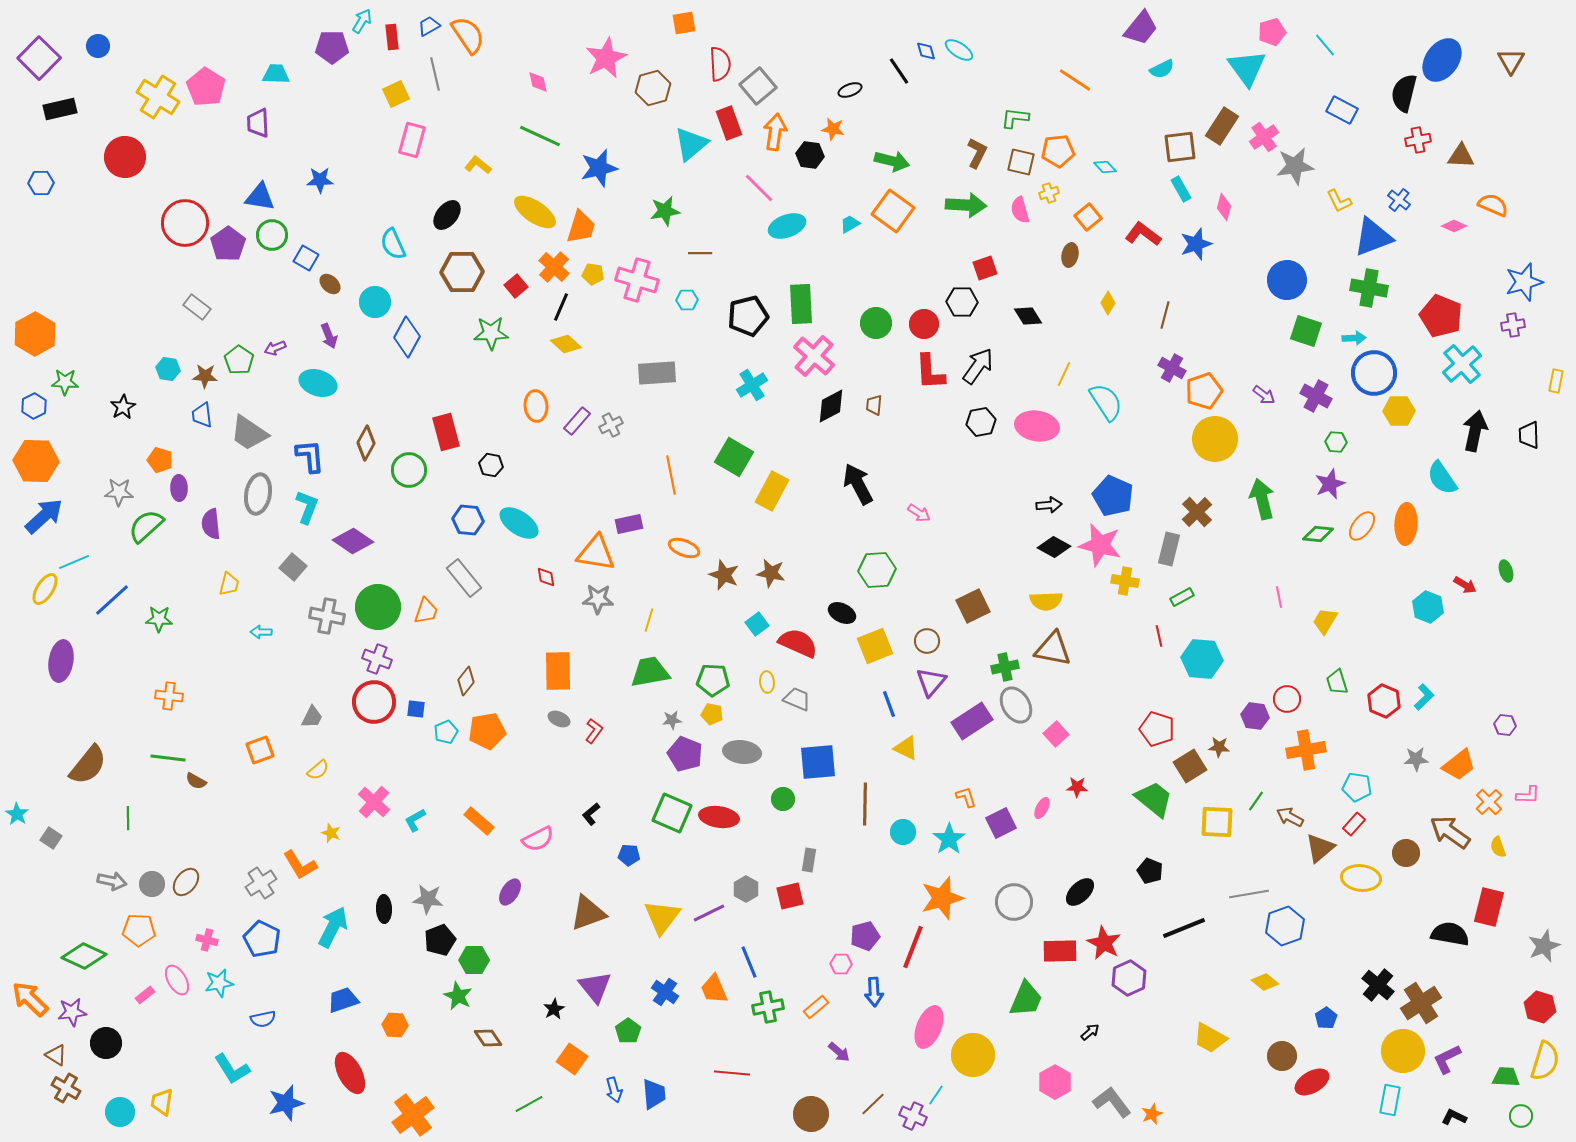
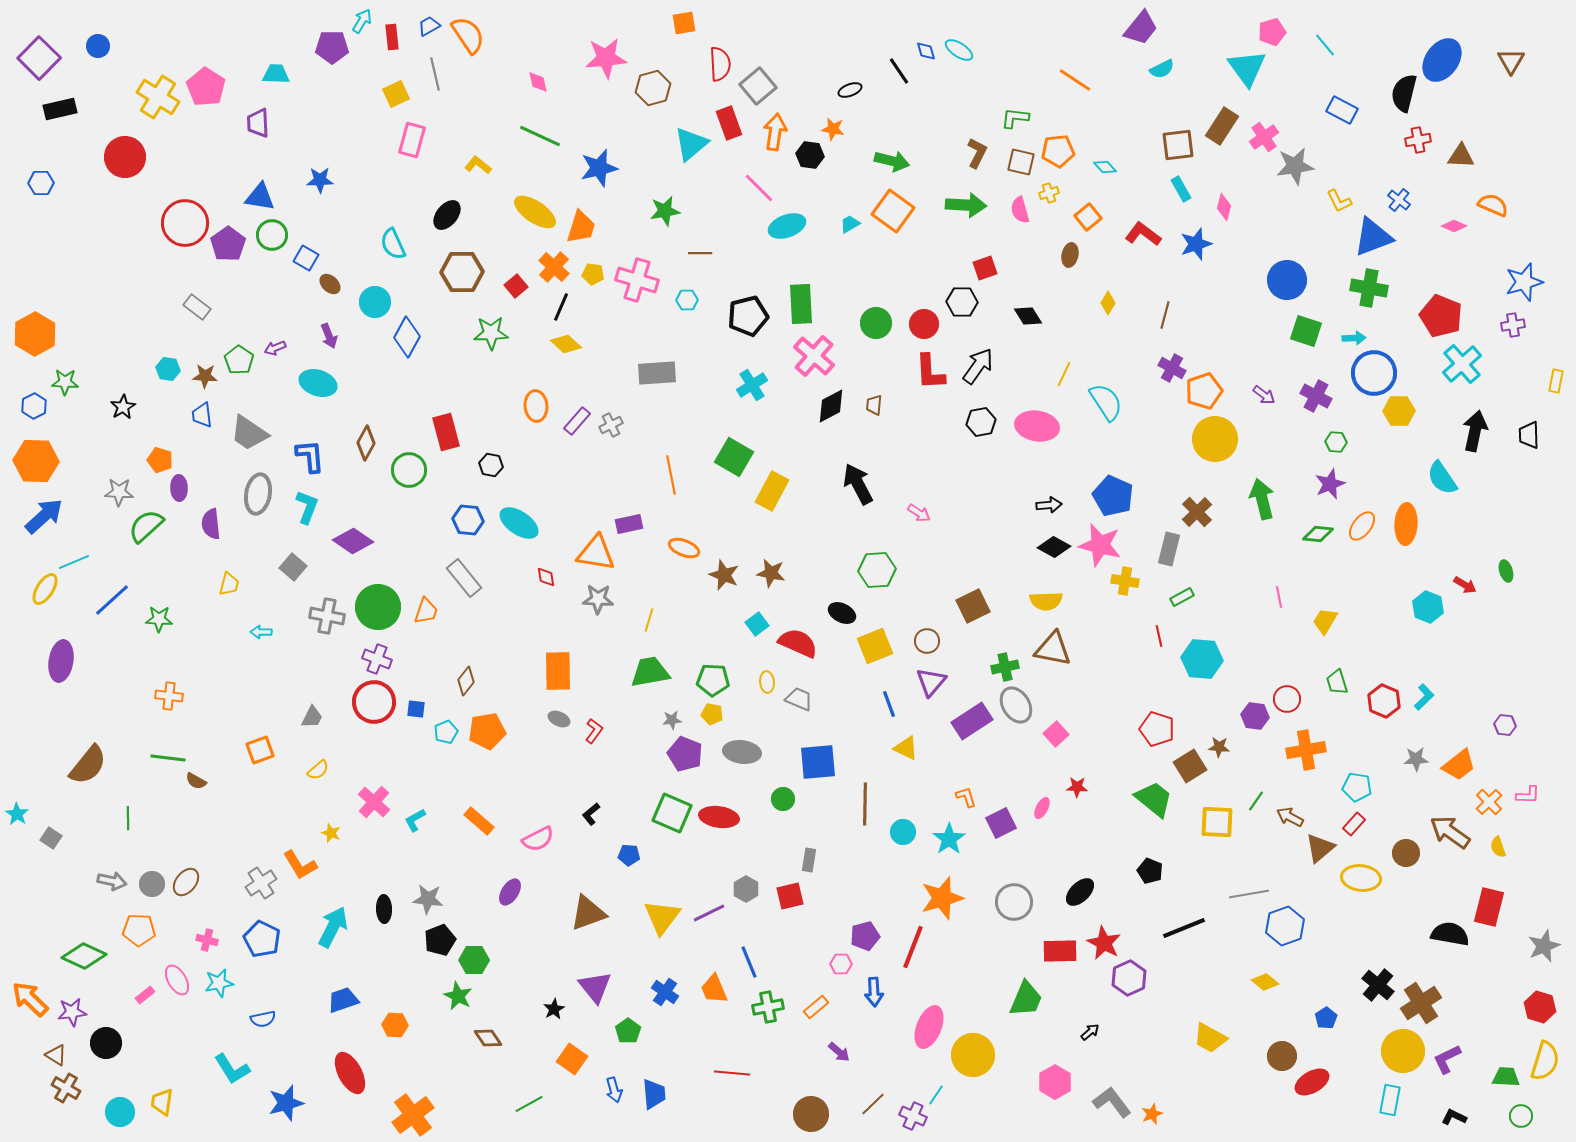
pink star at (606, 58): rotated 21 degrees clockwise
brown square at (1180, 147): moved 2 px left, 2 px up
gray trapezoid at (797, 699): moved 2 px right
